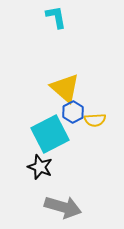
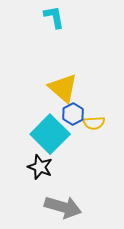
cyan L-shape: moved 2 px left
yellow triangle: moved 2 px left
blue hexagon: moved 2 px down
yellow semicircle: moved 1 px left, 3 px down
cyan square: rotated 18 degrees counterclockwise
